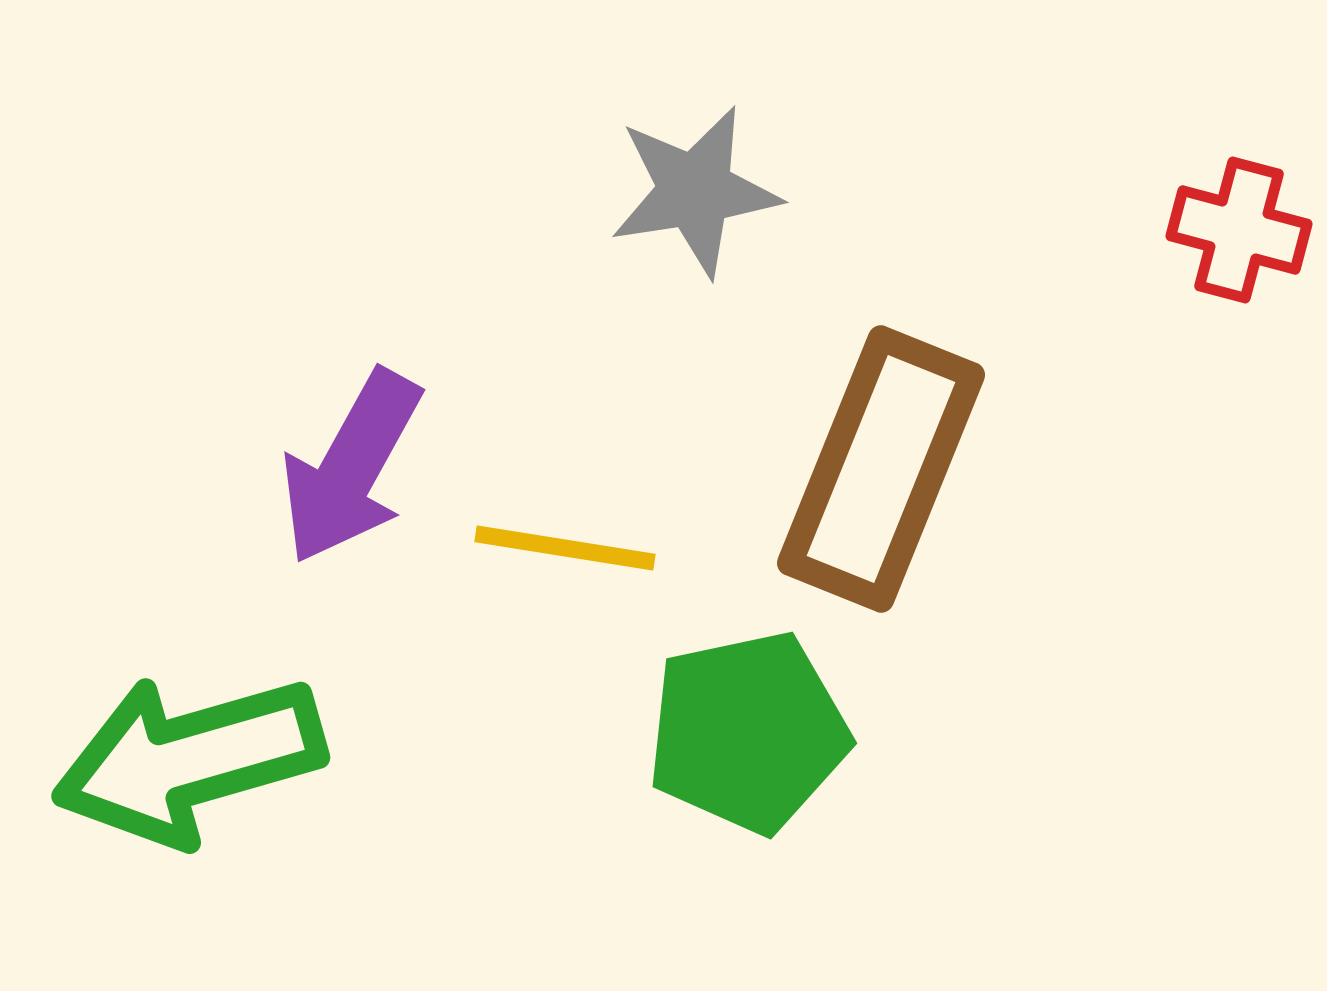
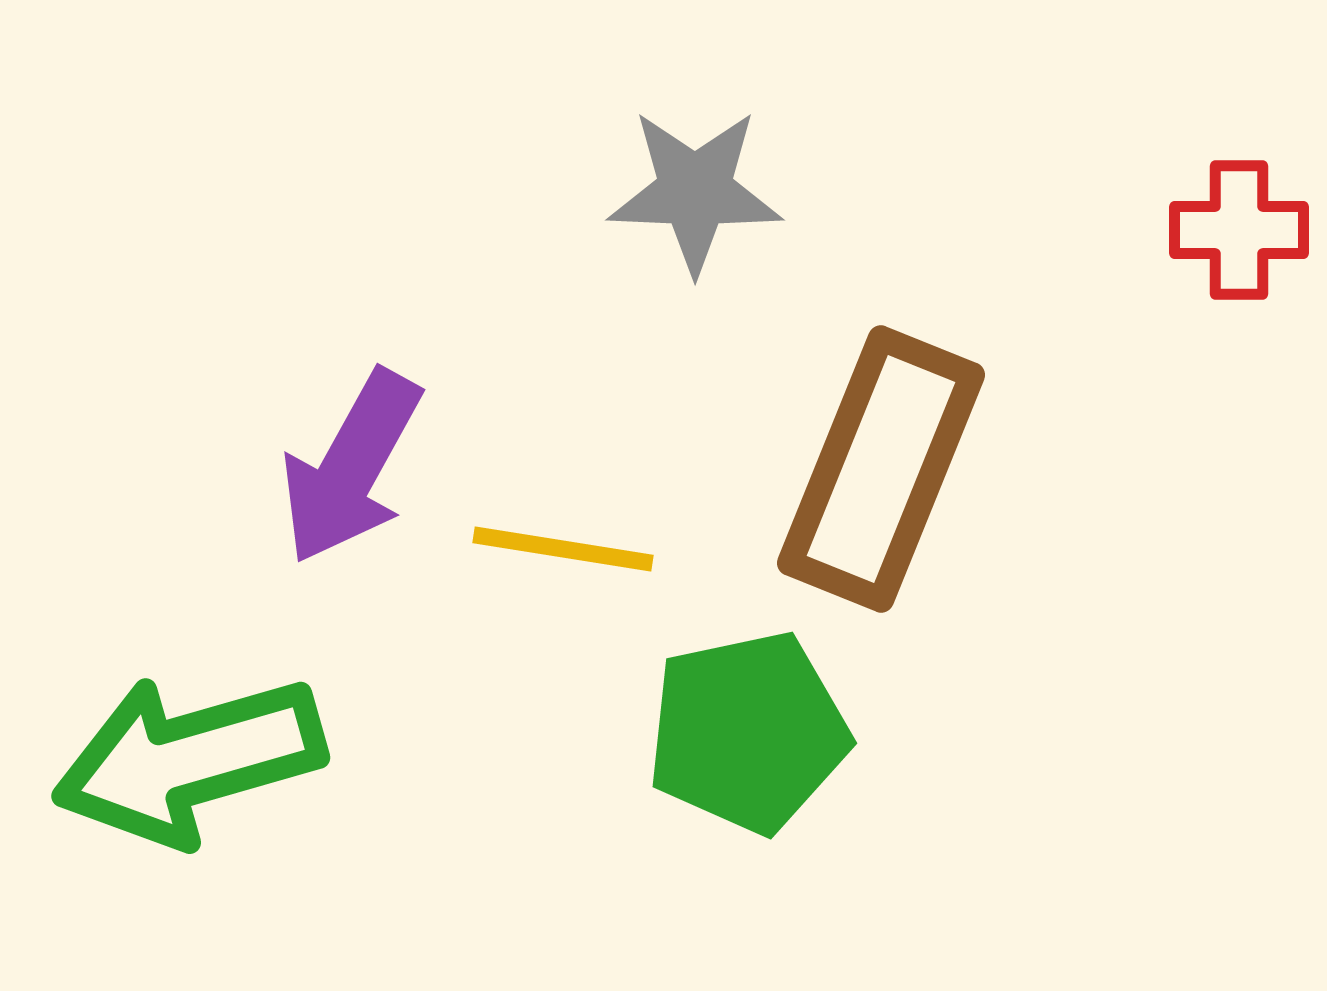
gray star: rotated 11 degrees clockwise
red cross: rotated 15 degrees counterclockwise
yellow line: moved 2 px left, 1 px down
